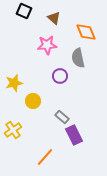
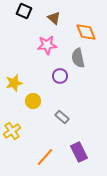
yellow cross: moved 1 px left, 1 px down
purple rectangle: moved 5 px right, 17 px down
